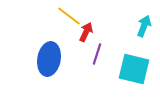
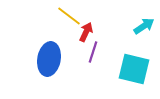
cyan arrow: rotated 35 degrees clockwise
purple line: moved 4 px left, 2 px up
